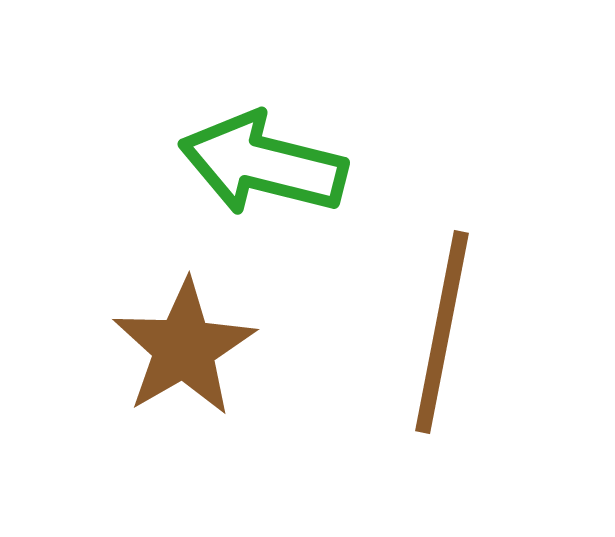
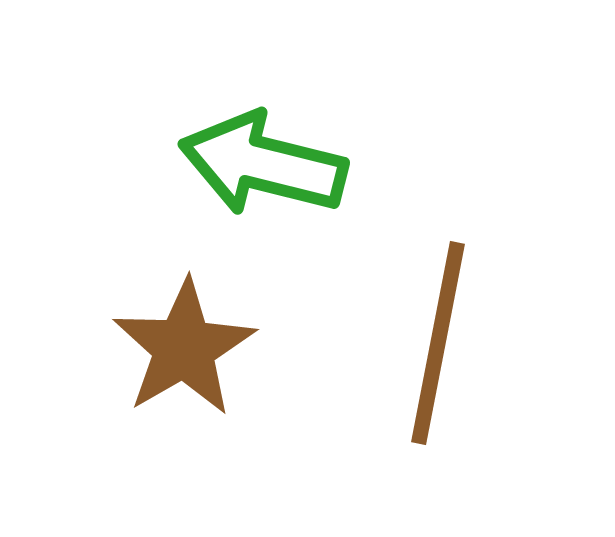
brown line: moved 4 px left, 11 px down
